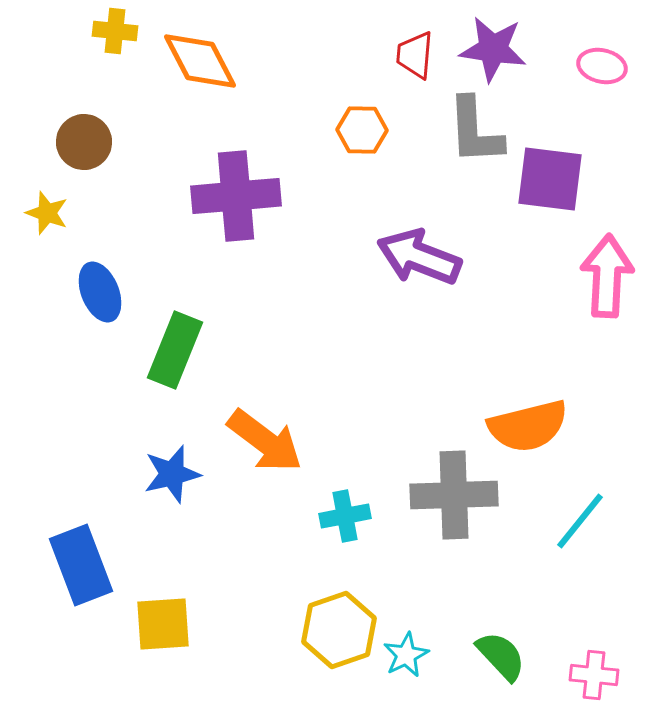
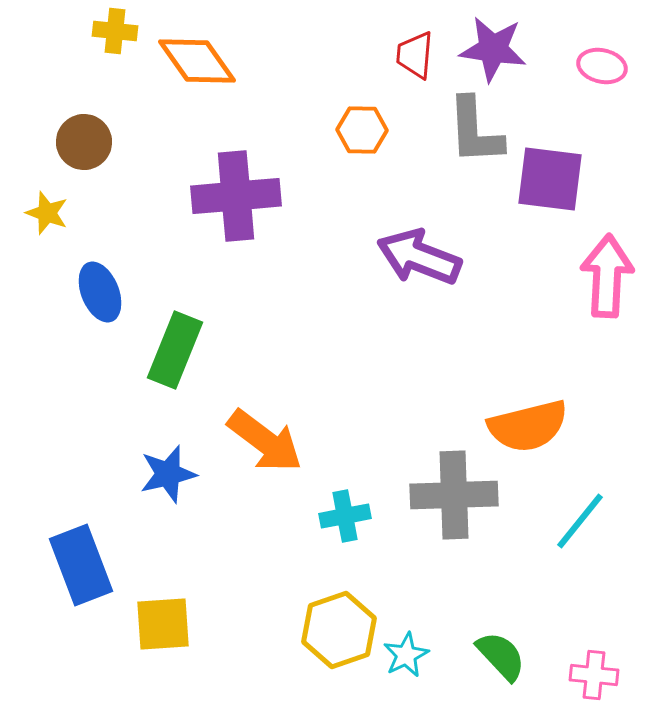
orange diamond: moved 3 px left; rotated 8 degrees counterclockwise
blue star: moved 4 px left
